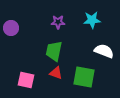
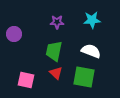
purple star: moved 1 px left
purple circle: moved 3 px right, 6 px down
white semicircle: moved 13 px left
red triangle: rotated 24 degrees clockwise
